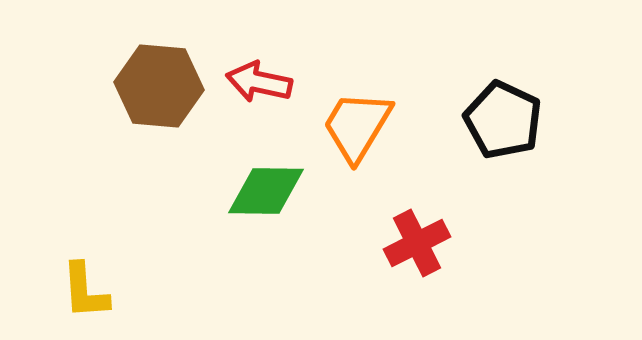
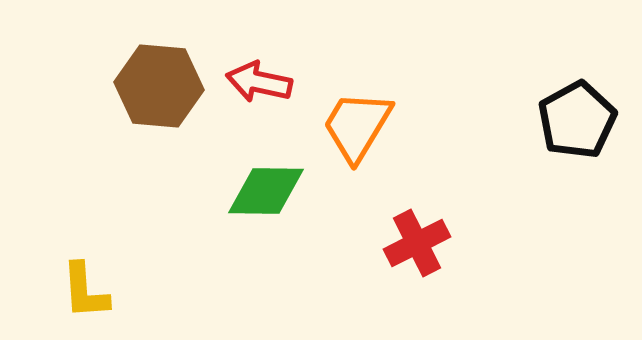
black pentagon: moved 74 px right; rotated 18 degrees clockwise
